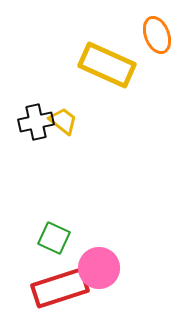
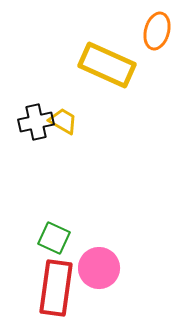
orange ellipse: moved 4 px up; rotated 36 degrees clockwise
yellow trapezoid: rotated 8 degrees counterclockwise
red rectangle: moved 4 px left; rotated 64 degrees counterclockwise
